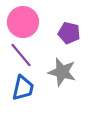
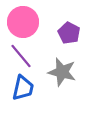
purple pentagon: rotated 15 degrees clockwise
purple line: moved 1 px down
